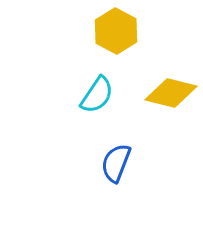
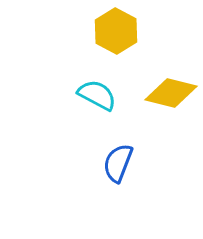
cyan semicircle: rotated 96 degrees counterclockwise
blue semicircle: moved 2 px right
